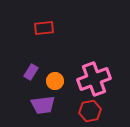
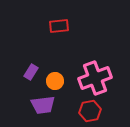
red rectangle: moved 15 px right, 2 px up
pink cross: moved 1 px right, 1 px up
